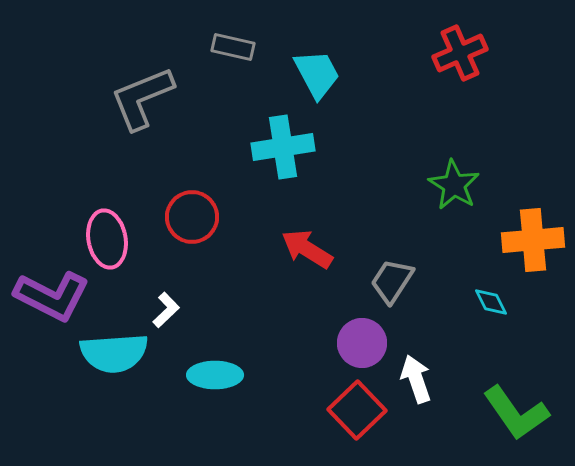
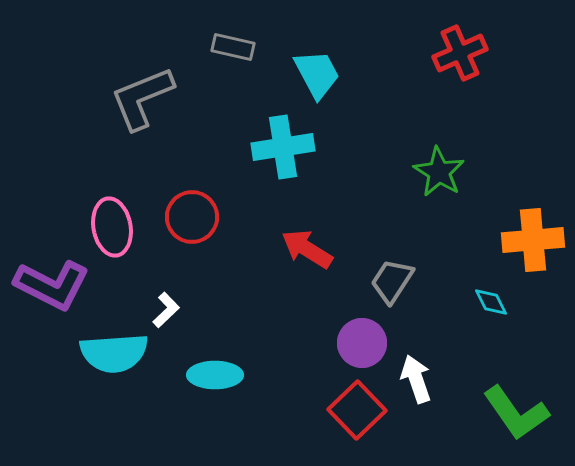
green star: moved 15 px left, 13 px up
pink ellipse: moved 5 px right, 12 px up
purple L-shape: moved 11 px up
